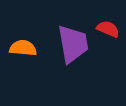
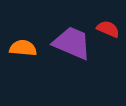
purple trapezoid: moved 1 px left, 1 px up; rotated 57 degrees counterclockwise
